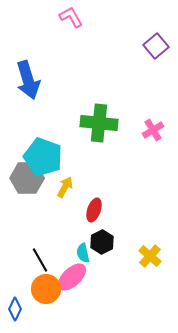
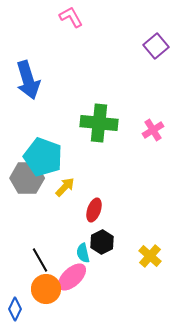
yellow arrow: rotated 15 degrees clockwise
